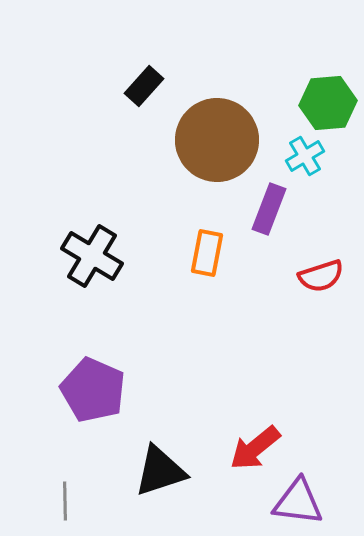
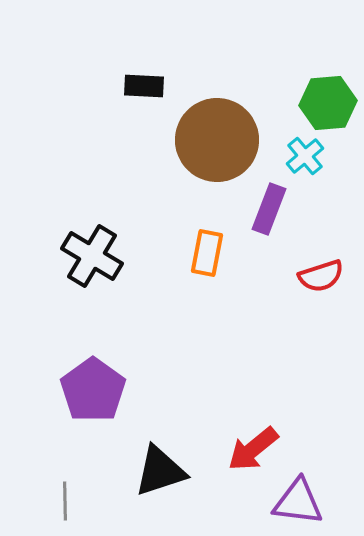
black rectangle: rotated 51 degrees clockwise
cyan cross: rotated 9 degrees counterclockwise
purple pentagon: rotated 12 degrees clockwise
red arrow: moved 2 px left, 1 px down
